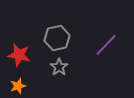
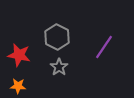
gray hexagon: moved 1 px up; rotated 20 degrees counterclockwise
purple line: moved 2 px left, 2 px down; rotated 10 degrees counterclockwise
orange star: rotated 21 degrees clockwise
